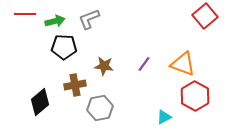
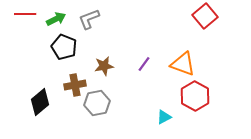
green arrow: moved 1 px right, 2 px up; rotated 12 degrees counterclockwise
black pentagon: rotated 20 degrees clockwise
brown star: rotated 18 degrees counterclockwise
gray hexagon: moved 3 px left, 5 px up
